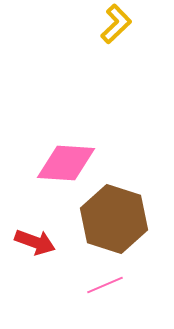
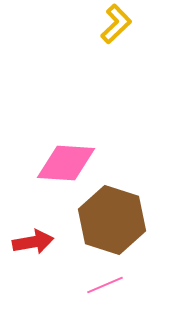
brown hexagon: moved 2 px left, 1 px down
red arrow: moved 2 px left; rotated 30 degrees counterclockwise
